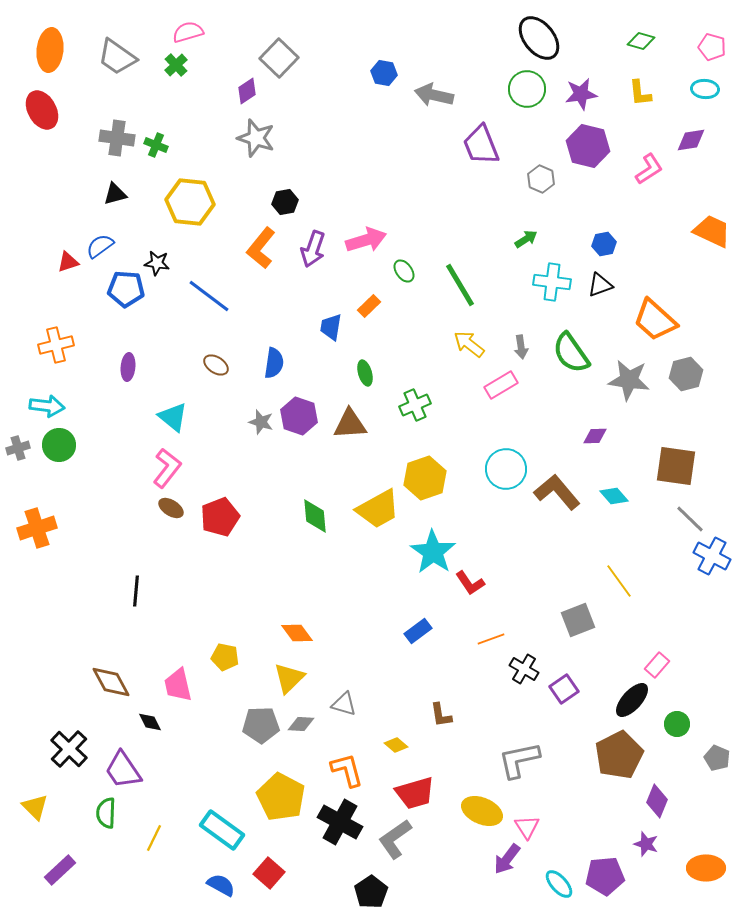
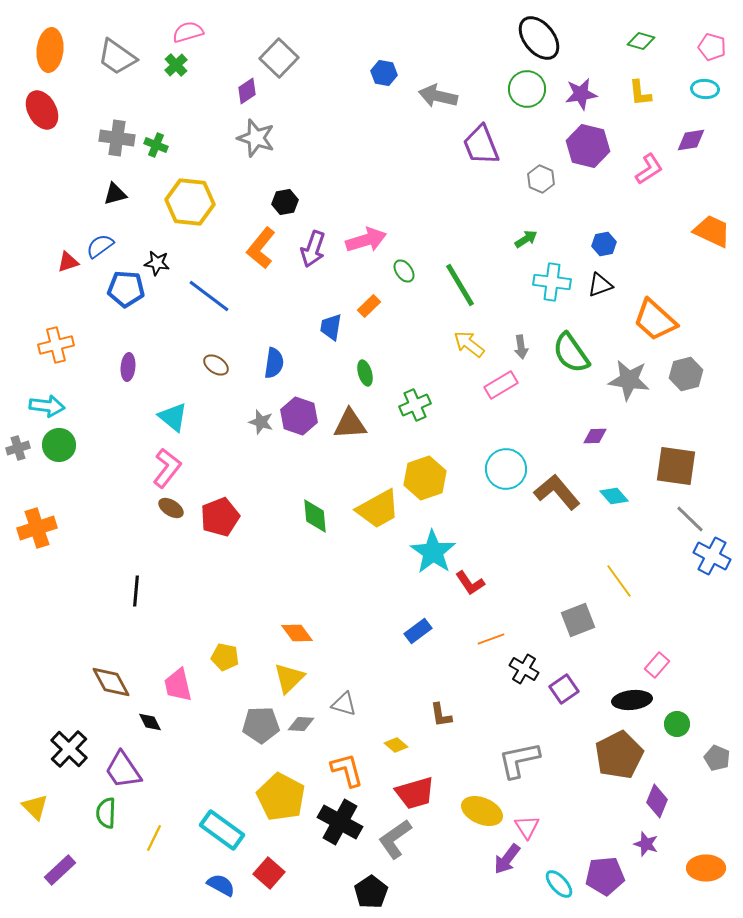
gray arrow at (434, 95): moved 4 px right, 1 px down
black ellipse at (632, 700): rotated 42 degrees clockwise
